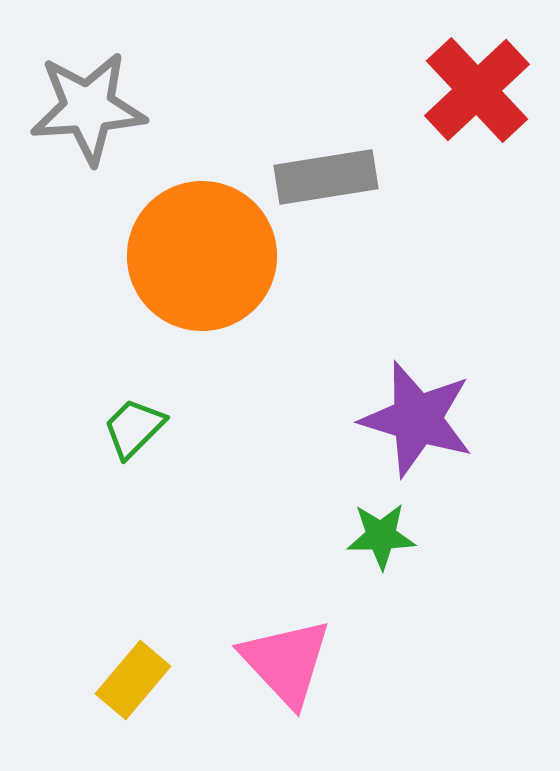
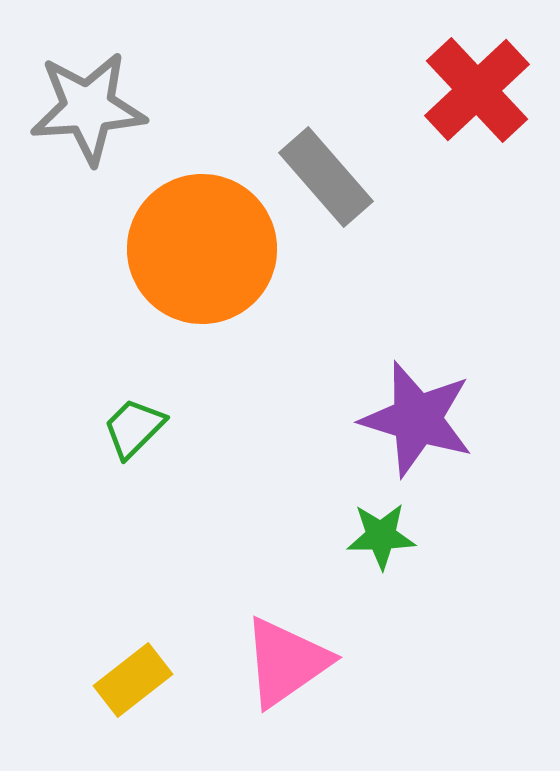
gray rectangle: rotated 58 degrees clockwise
orange circle: moved 7 px up
pink triangle: rotated 38 degrees clockwise
yellow rectangle: rotated 12 degrees clockwise
